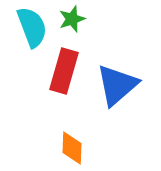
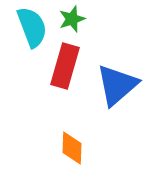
red rectangle: moved 1 px right, 5 px up
